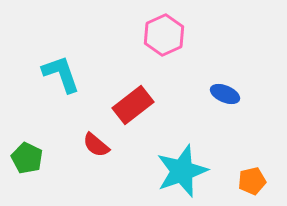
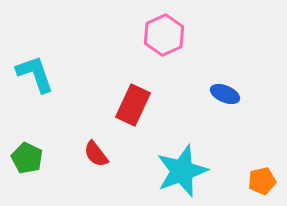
cyan L-shape: moved 26 px left
red rectangle: rotated 27 degrees counterclockwise
red semicircle: moved 9 px down; rotated 12 degrees clockwise
orange pentagon: moved 10 px right
